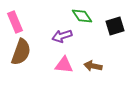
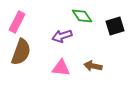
pink rectangle: moved 2 px right; rotated 50 degrees clockwise
pink triangle: moved 3 px left, 3 px down
